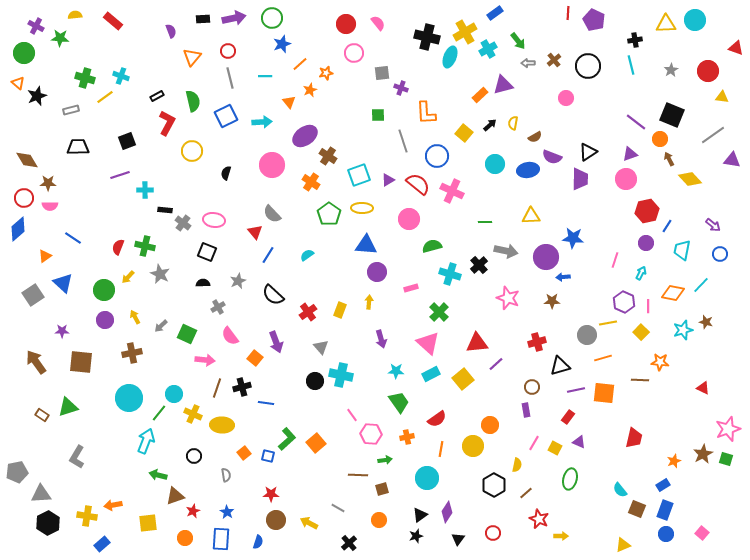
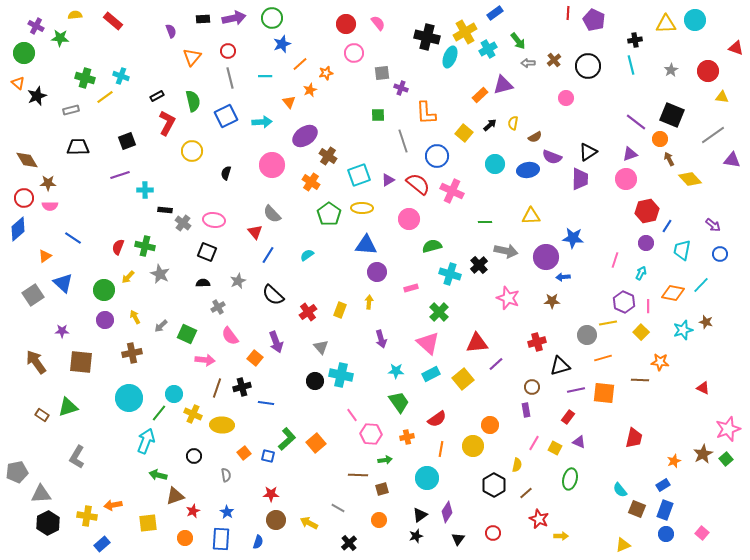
green square at (726, 459): rotated 32 degrees clockwise
